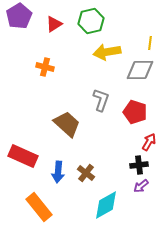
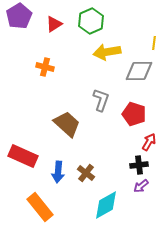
green hexagon: rotated 10 degrees counterclockwise
yellow line: moved 4 px right
gray diamond: moved 1 px left, 1 px down
red pentagon: moved 1 px left, 2 px down
orange rectangle: moved 1 px right
